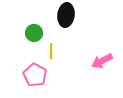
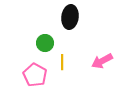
black ellipse: moved 4 px right, 2 px down
green circle: moved 11 px right, 10 px down
yellow line: moved 11 px right, 11 px down
